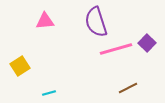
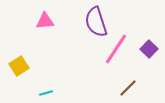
purple square: moved 2 px right, 6 px down
pink line: rotated 40 degrees counterclockwise
yellow square: moved 1 px left
brown line: rotated 18 degrees counterclockwise
cyan line: moved 3 px left
